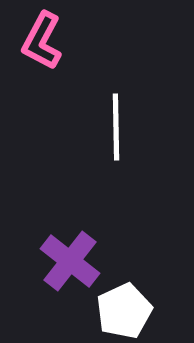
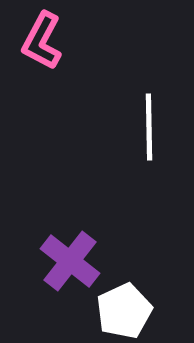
white line: moved 33 px right
